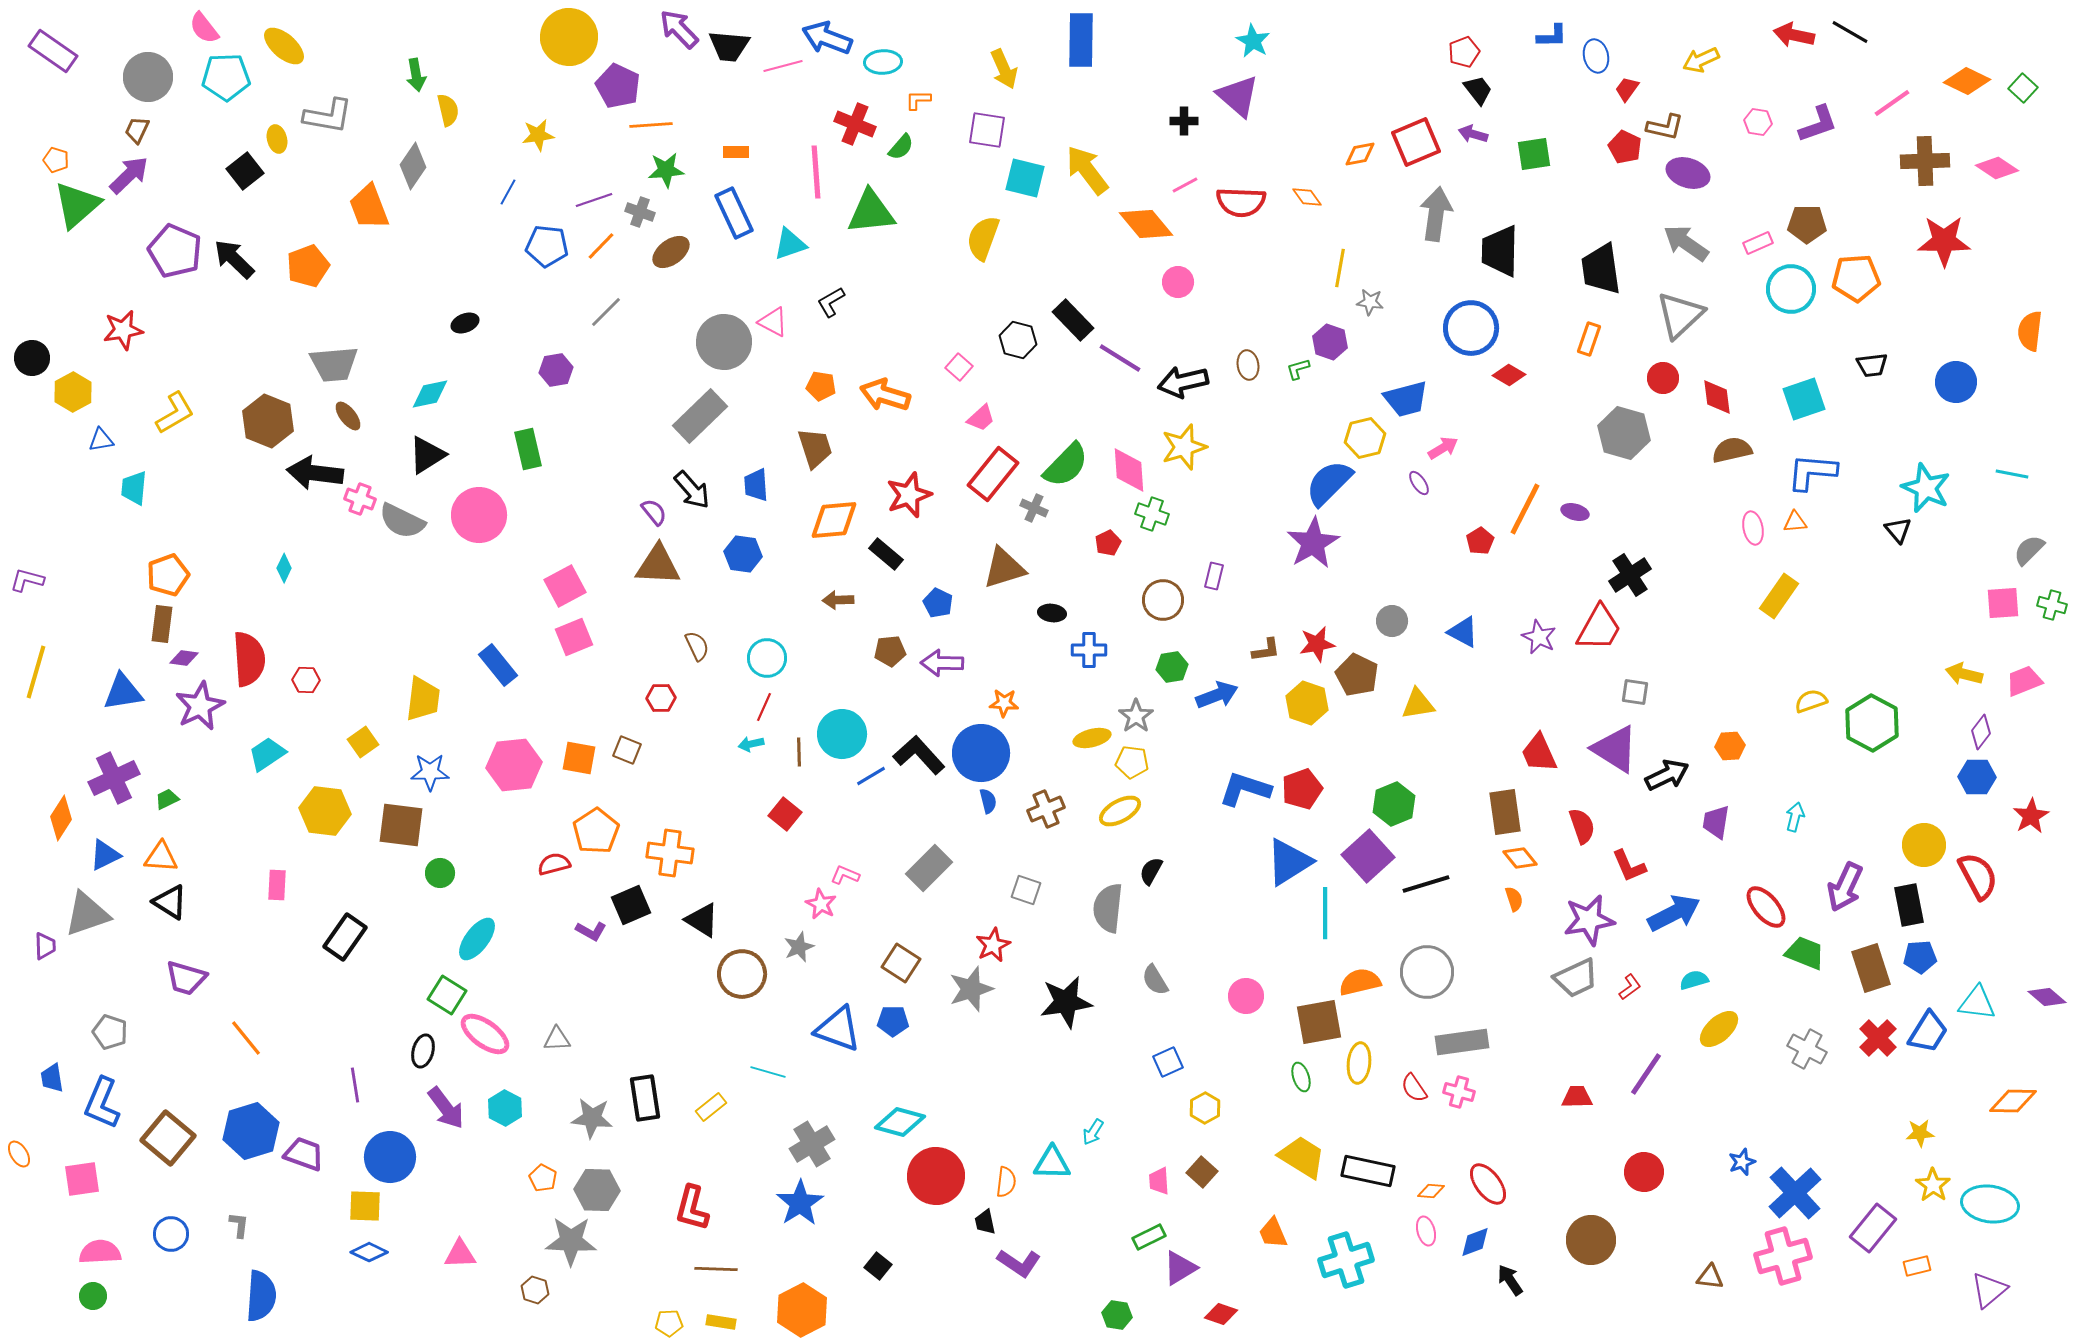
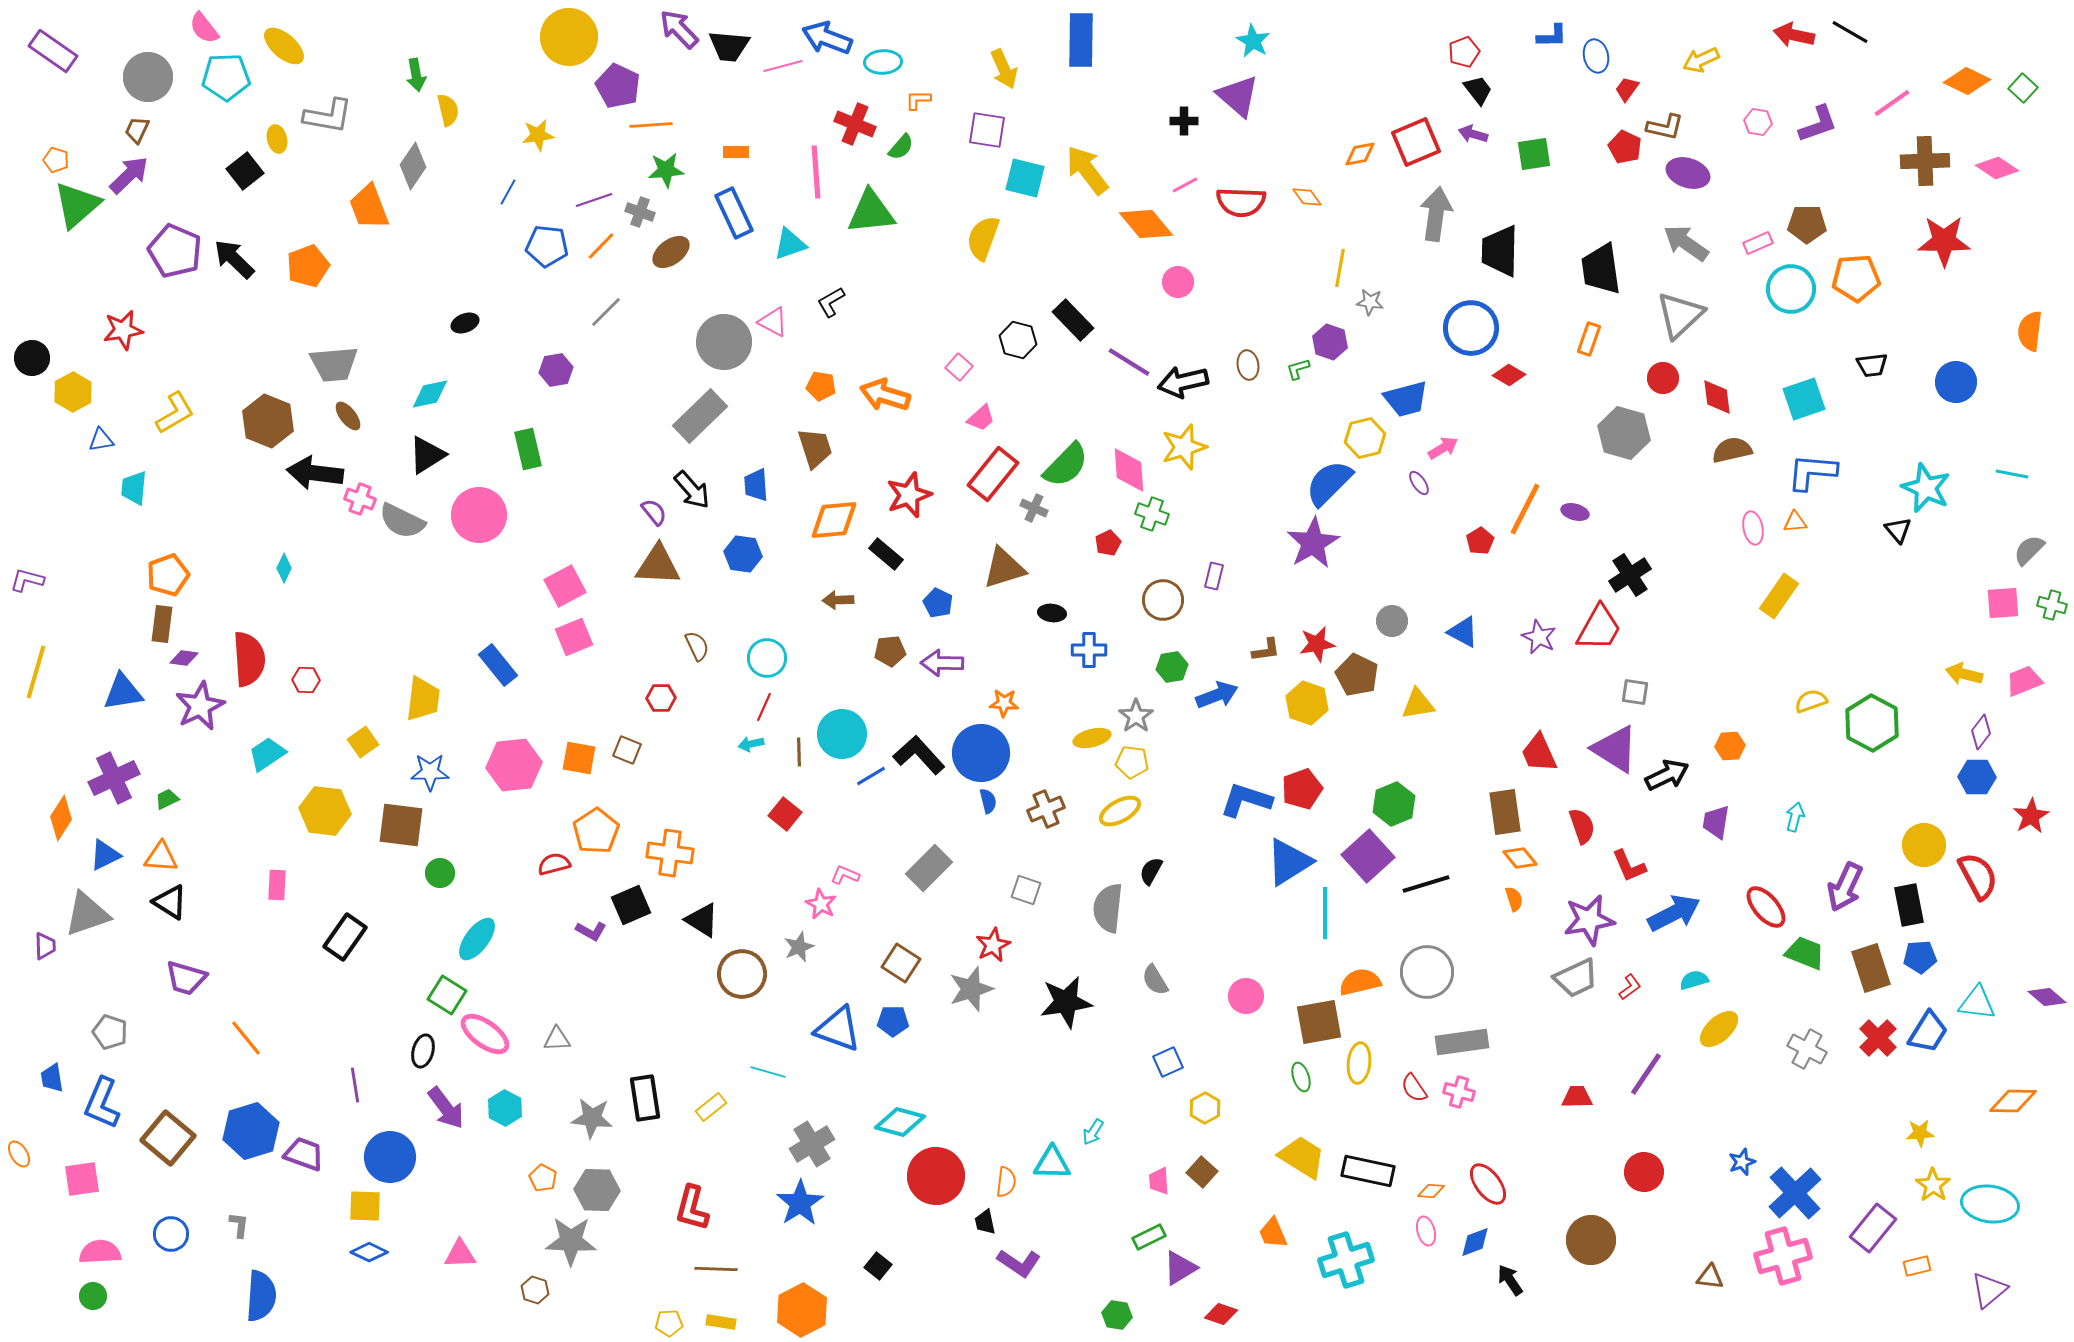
purple line at (1120, 358): moved 9 px right, 4 px down
blue L-shape at (1245, 789): moved 1 px right, 11 px down
